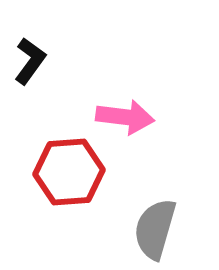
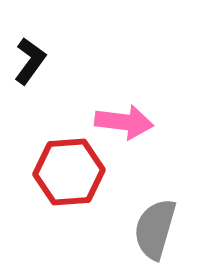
pink arrow: moved 1 px left, 5 px down
